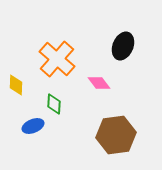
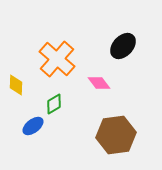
black ellipse: rotated 20 degrees clockwise
green diamond: rotated 55 degrees clockwise
blue ellipse: rotated 15 degrees counterclockwise
